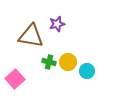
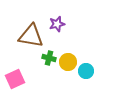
green cross: moved 4 px up
cyan circle: moved 1 px left
pink square: rotated 18 degrees clockwise
